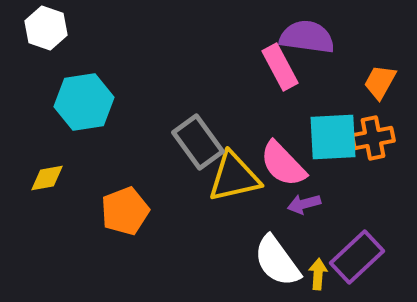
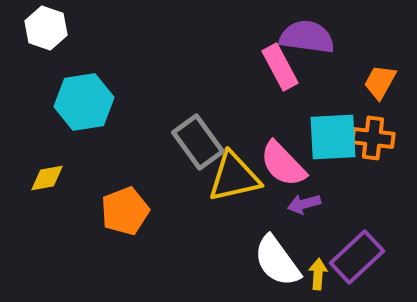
orange cross: rotated 18 degrees clockwise
